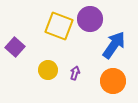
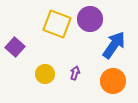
yellow square: moved 2 px left, 2 px up
yellow circle: moved 3 px left, 4 px down
